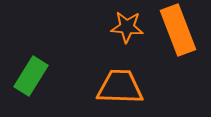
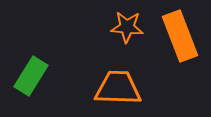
orange rectangle: moved 2 px right, 6 px down
orange trapezoid: moved 2 px left, 1 px down
